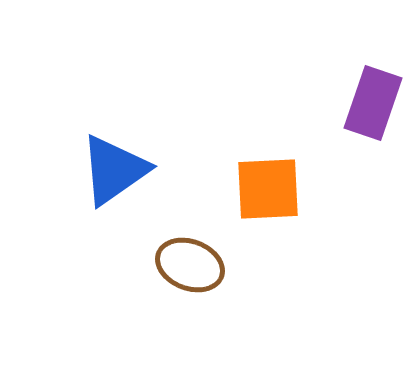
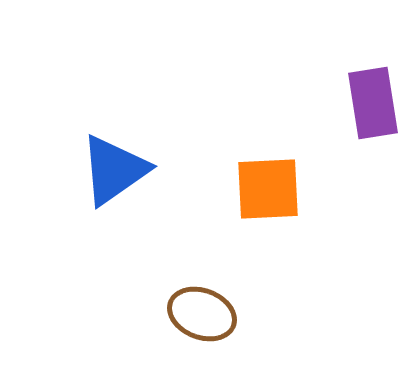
purple rectangle: rotated 28 degrees counterclockwise
brown ellipse: moved 12 px right, 49 px down
